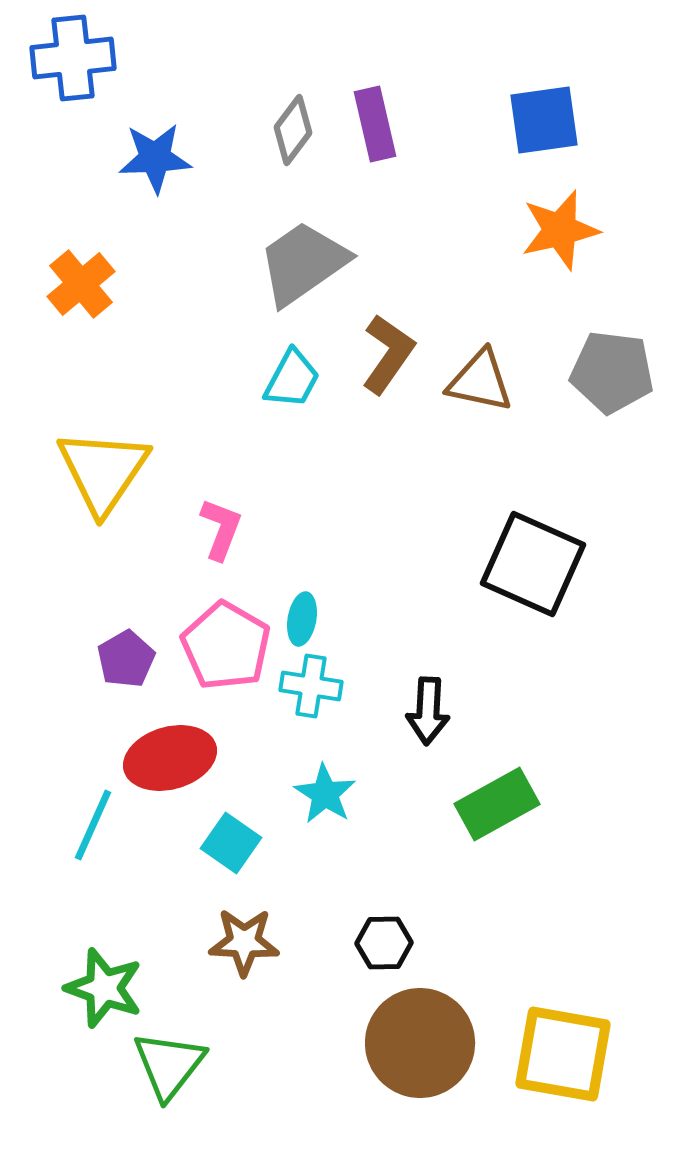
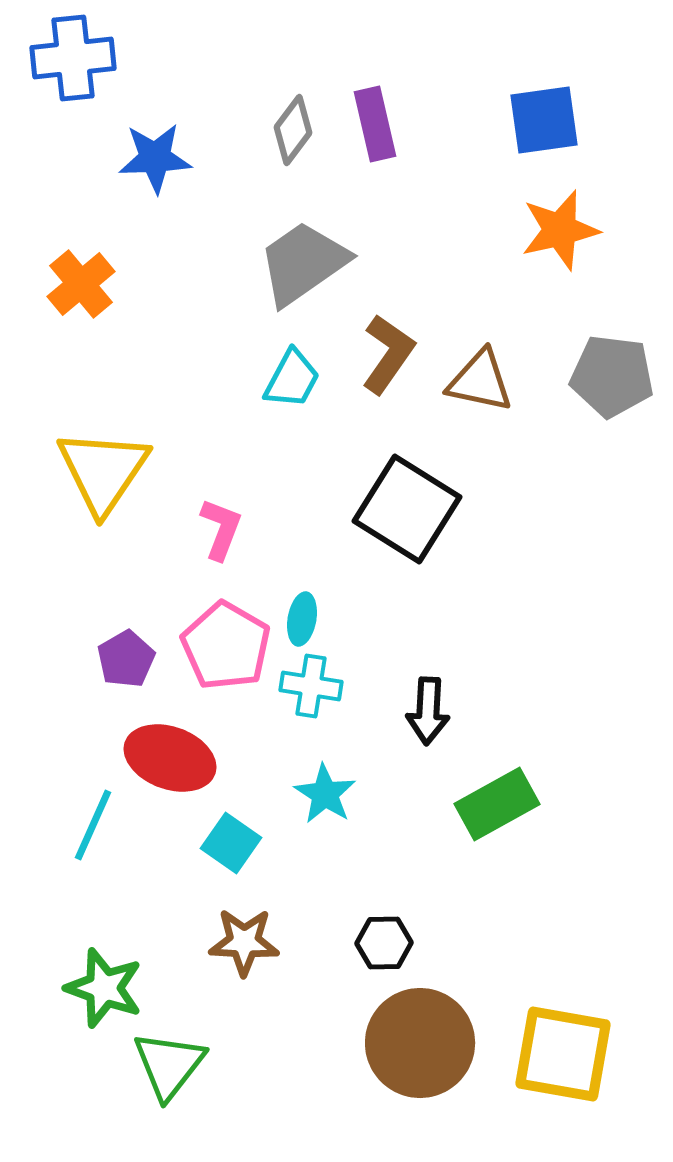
gray pentagon: moved 4 px down
black square: moved 126 px left, 55 px up; rotated 8 degrees clockwise
red ellipse: rotated 36 degrees clockwise
